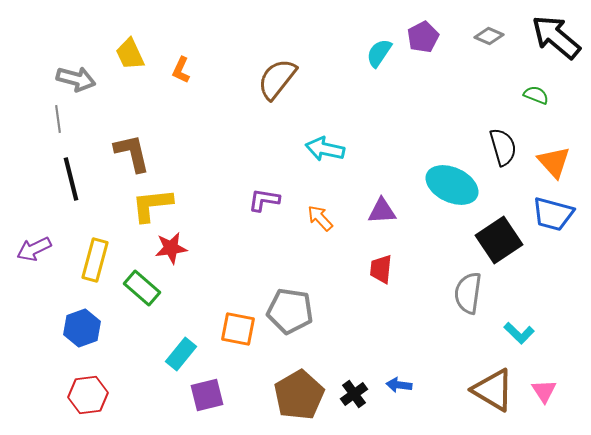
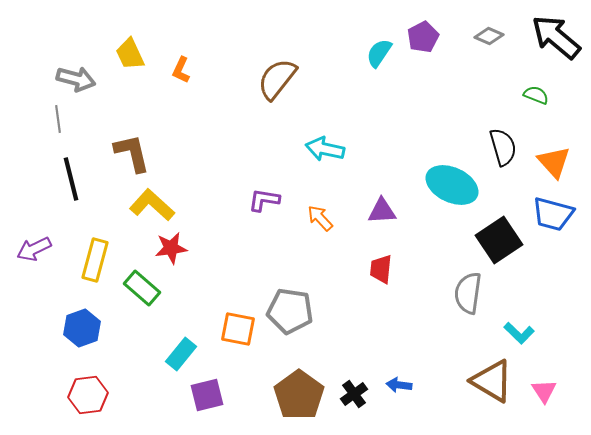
yellow L-shape: rotated 48 degrees clockwise
brown triangle: moved 1 px left, 9 px up
brown pentagon: rotated 6 degrees counterclockwise
